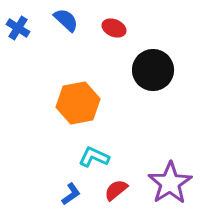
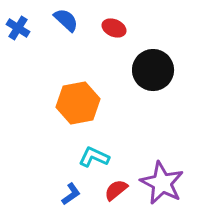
purple star: moved 8 px left; rotated 12 degrees counterclockwise
